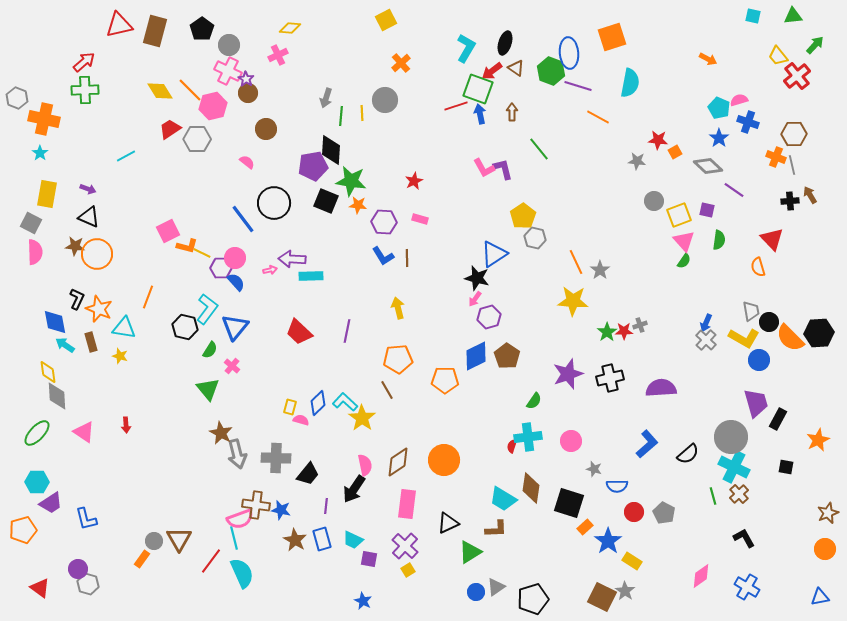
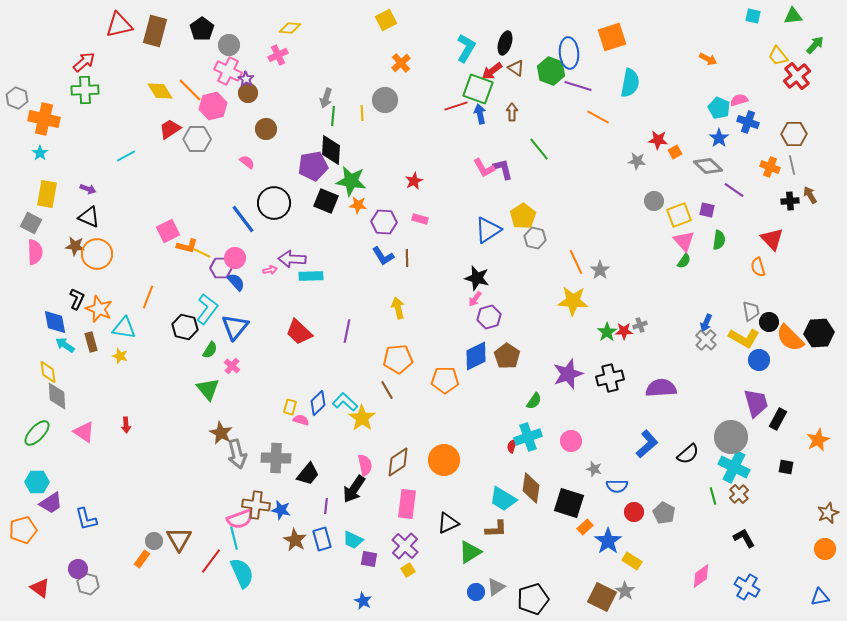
green line at (341, 116): moved 8 px left
orange cross at (776, 157): moved 6 px left, 10 px down
blue triangle at (494, 254): moved 6 px left, 24 px up
cyan cross at (528, 437): rotated 12 degrees counterclockwise
